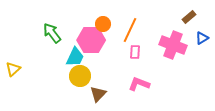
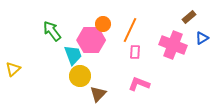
green arrow: moved 2 px up
cyan trapezoid: moved 2 px left, 2 px up; rotated 45 degrees counterclockwise
